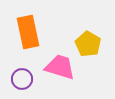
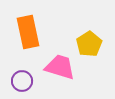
yellow pentagon: moved 1 px right; rotated 10 degrees clockwise
purple circle: moved 2 px down
